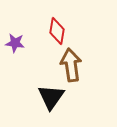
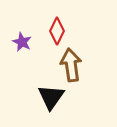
red diamond: rotated 16 degrees clockwise
purple star: moved 7 px right, 1 px up; rotated 18 degrees clockwise
